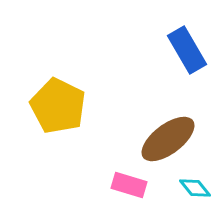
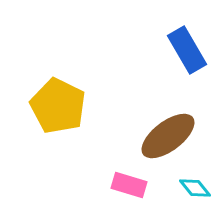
brown ellipse: moved 3 px up
